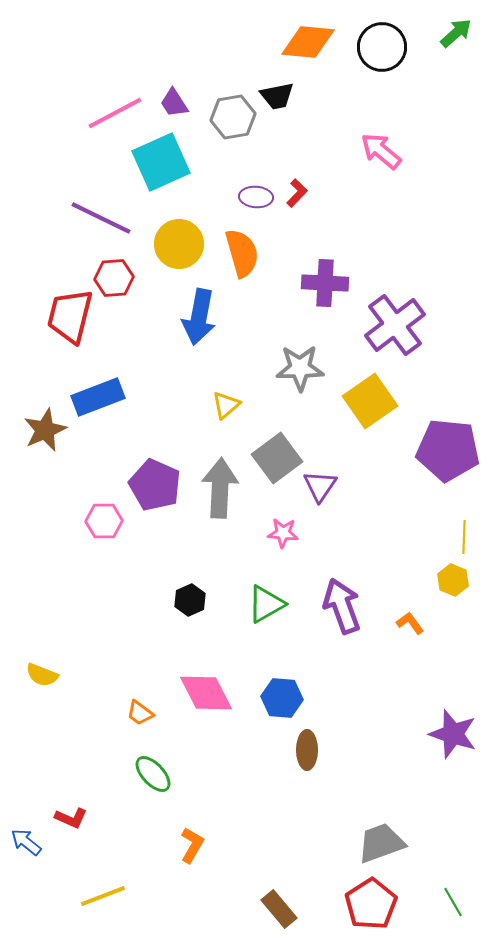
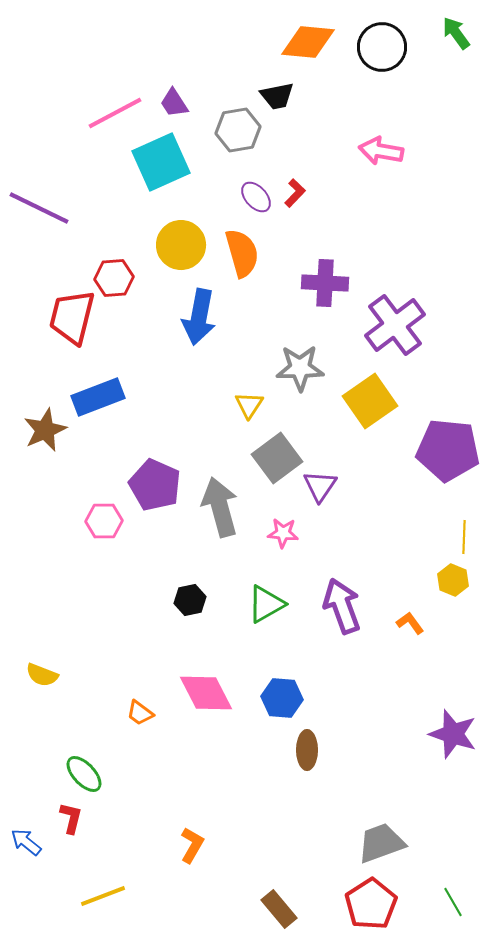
green arrow at (456, 33): rotated 84 degrees counterclockwise
gray hexagon at (233, 117): moved 5 px right, 13 px down
pink arrow at (381, 151): rotated 30 degrees counterclockwise
red L-shape at (297, 193): moved 2 px left
purple ellipse at (256, 197): rotated 44 degrees clockwise
purple line at (101, 218): moved 62 px left, 10 px up
yellow circle at (179, 244): moved 2 px right, 1 px down
red trapezoid at (70, 316): moved 2 px right, 1 px down
yellow triangle at (226, 405): moved 23 px right; rotated 16 degrees counterclockwise
gray arrow at (220, 488): moved 19 px down; rotated 18 degrees counterclockwise
black hexagon at (190, 600): rotated 12 degrees clockwise
green ellipse at (153, 774): moved 69 px left
red L-shape at (71, 818): rotated 100 degrees counterclockwise
